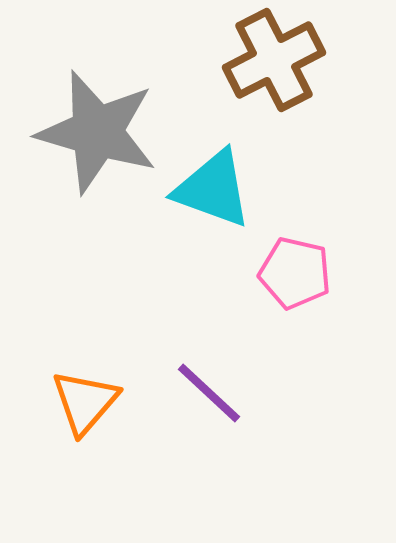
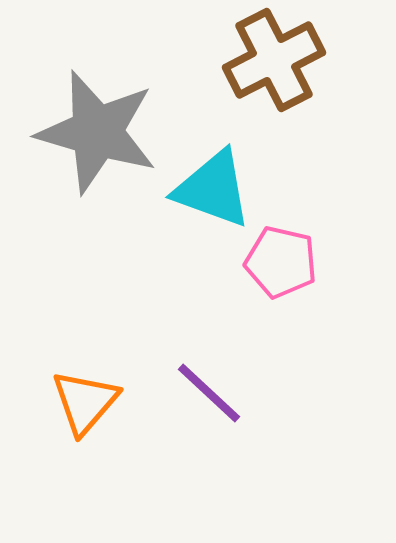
pink pentagon: moved 14 px left, 11 px up
